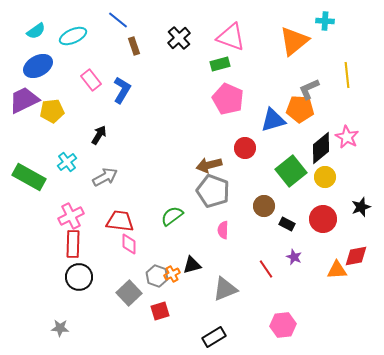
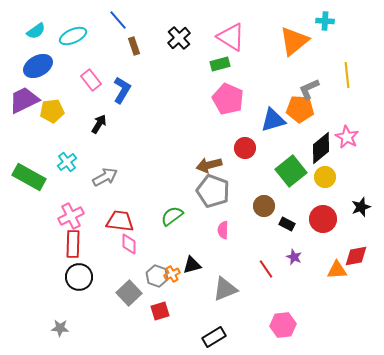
blue line at (118, 20): rotated 10 degrees clockwise
pink triangle at (231, 37): rotated 12 degrees clockwise
black arrow at (99, 135): moved 11 px up
